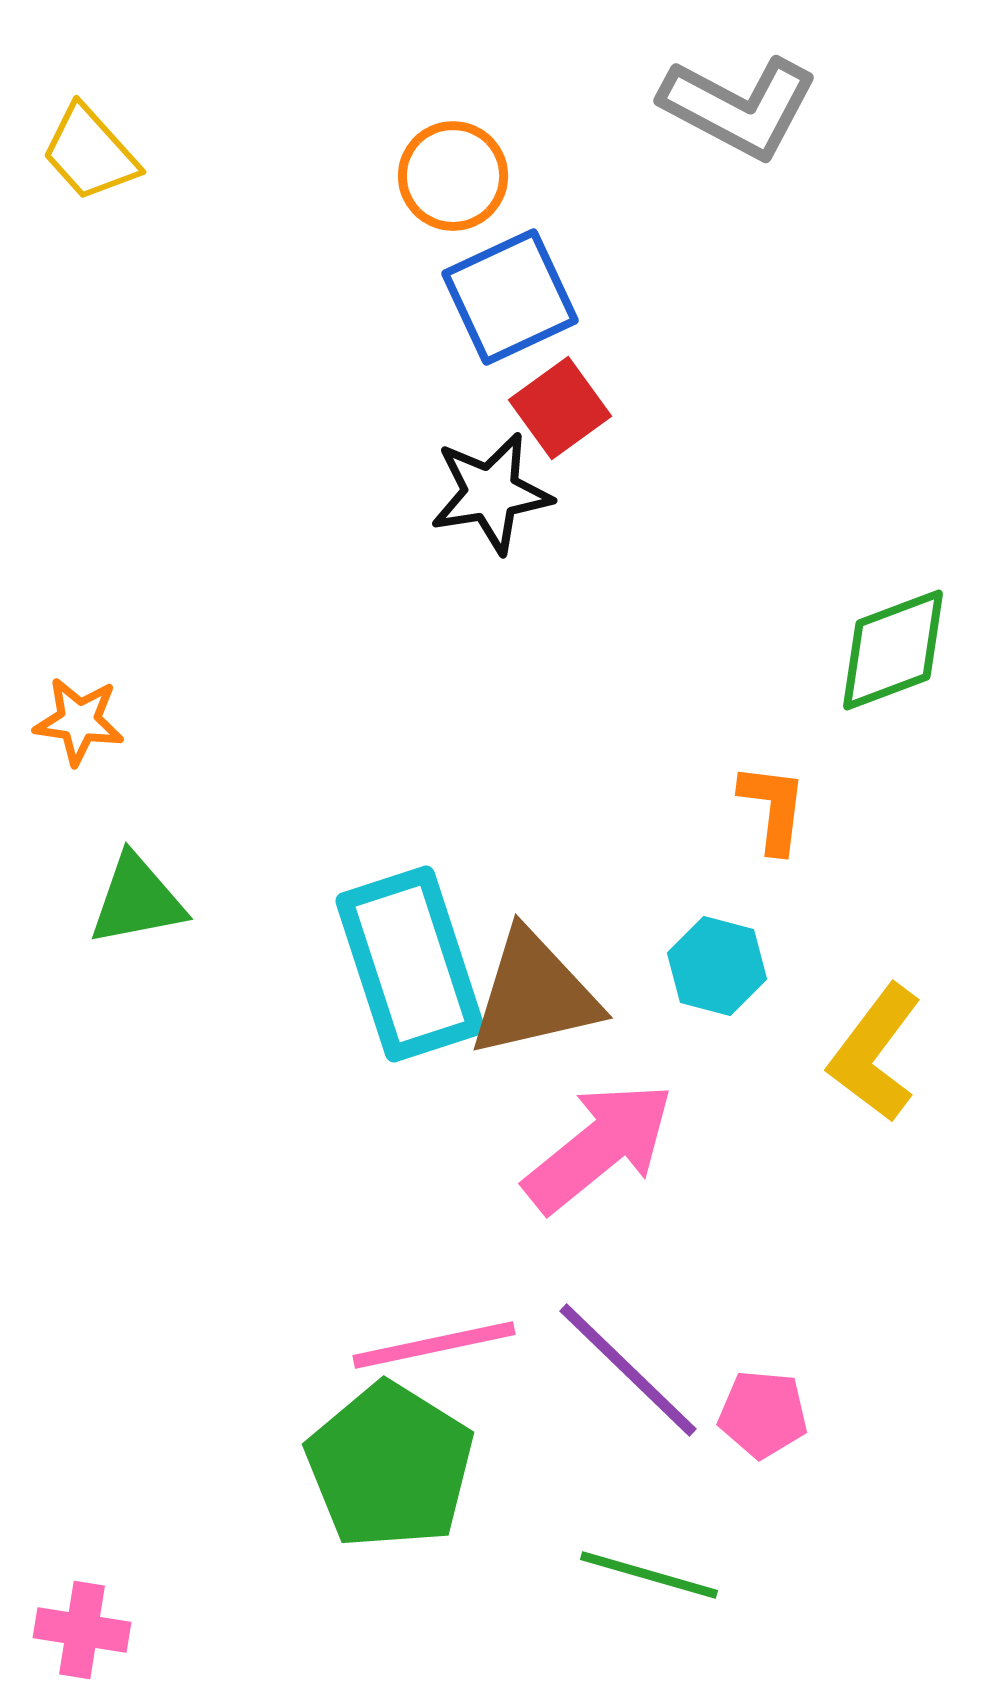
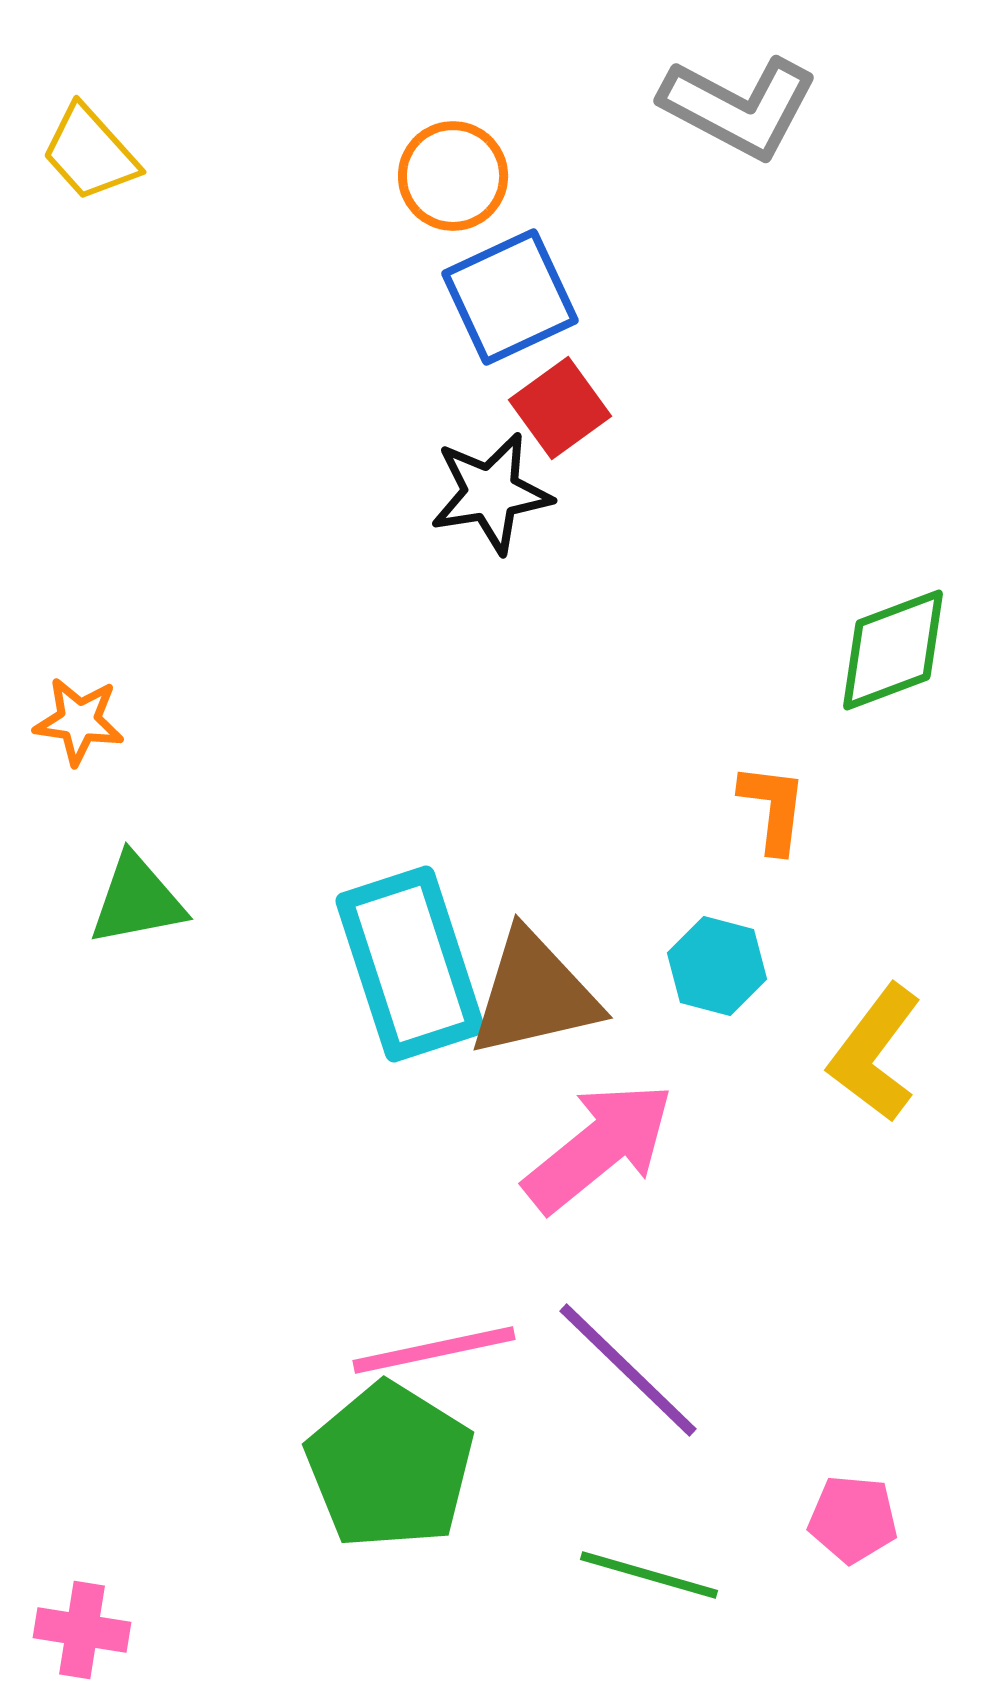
pink line: moved 5 px down
pink pentagon: moved 90 px right, 105 px down
